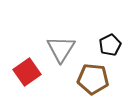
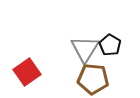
black pentagon: rotated 15 degrees counterclockwise
gray triangle: moved 24 px right
